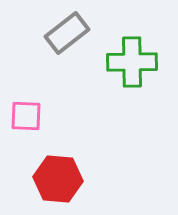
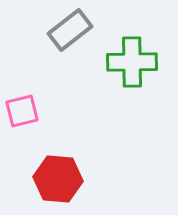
gray rectangle: moved 3 px right, 3 px up
pink square: moved 4 px left, 5 px up; rotated 16 degrees counterclockwise
